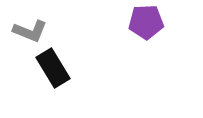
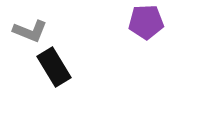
black rectangle: moved 1 px right, 1 px up
